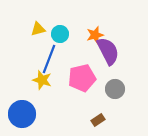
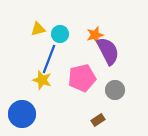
gray circle: moved 1 px down
